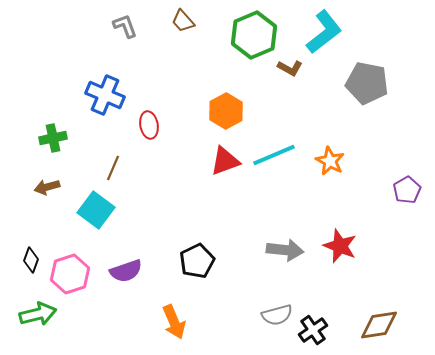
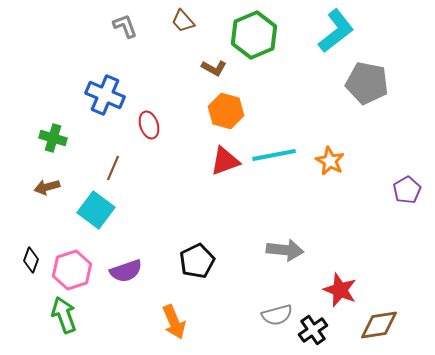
cyan L-shape: moved 12 px right, 1 px up
brown L-shape: moved 76 px left
orange hexagon: rotated 16 degrees counterclockwise
red ellipse: rotated 8 degrees counterclockwise
green cross: rotated 28 degrees clockwise
cyan line: rotated 12 degrees clockwise
red star: moved 44 px down
pink hexagon: moved 2 px right, 4 px up
green arrow: moved 26 px right, 1 px down; rotated 96 degrees counterclockwise
